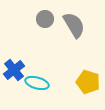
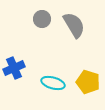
gray circle: moved 3 px left
blue cross: moved 2 px up; rotated 15 degrees clockwise
cyan ellipse: moved 16 px right
